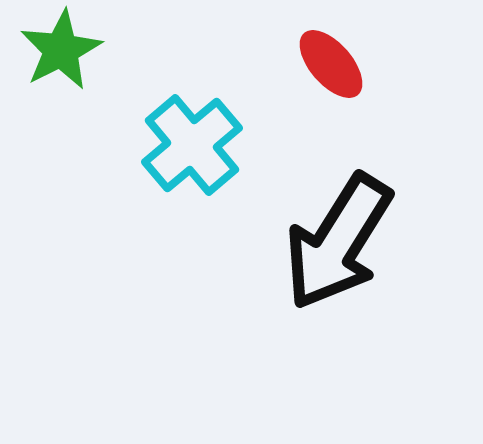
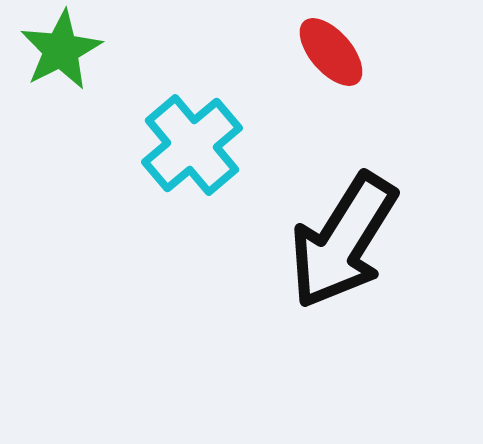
red ellipse: moved 12 px up
black arrow: moved 5 px right, 1 px up
